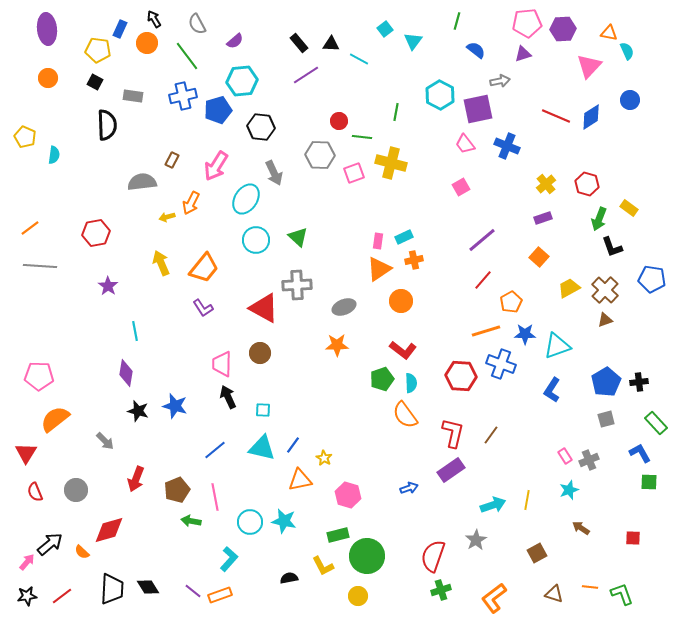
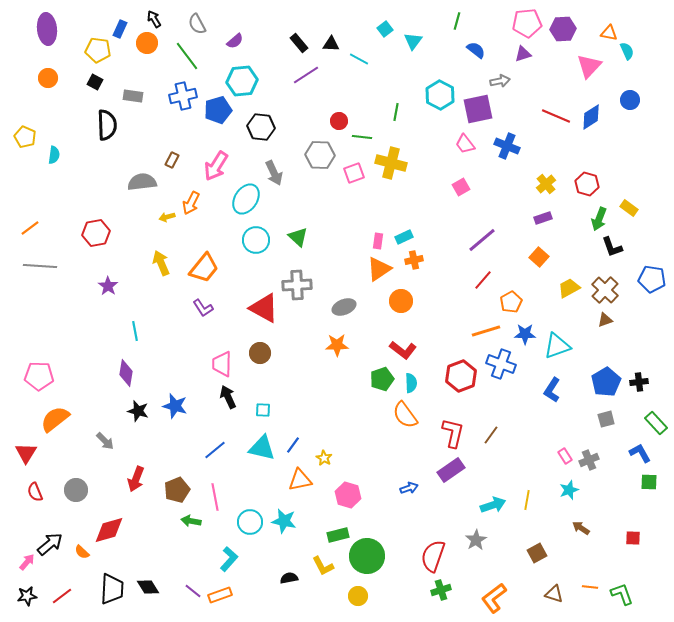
red hexagon at (461, 376): rotated 24 degrees counterclockwise
